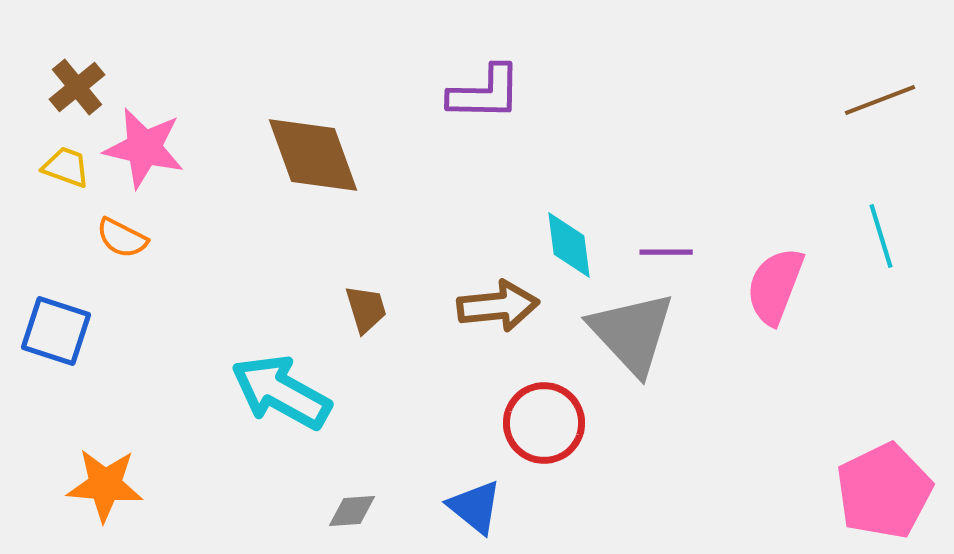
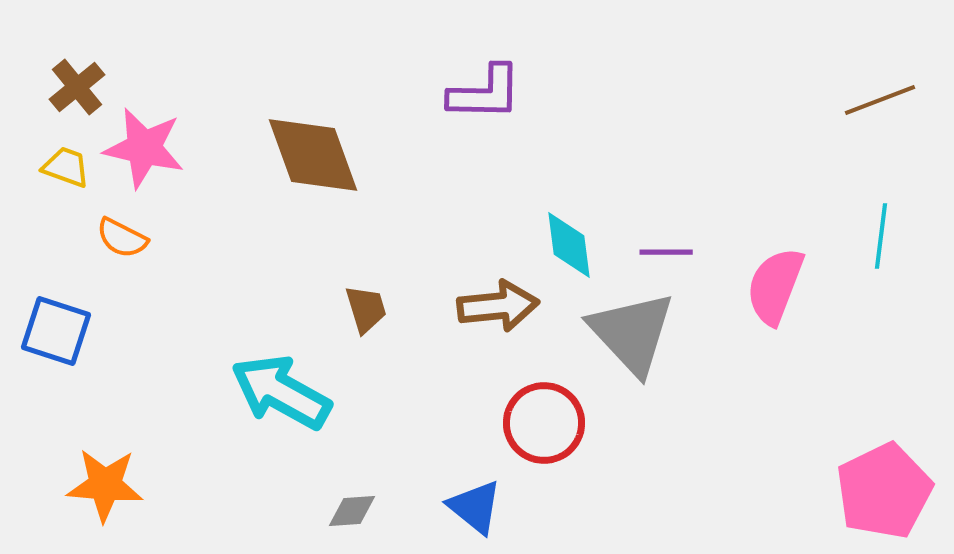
cyan line: rotated 24 degrees clockwise
